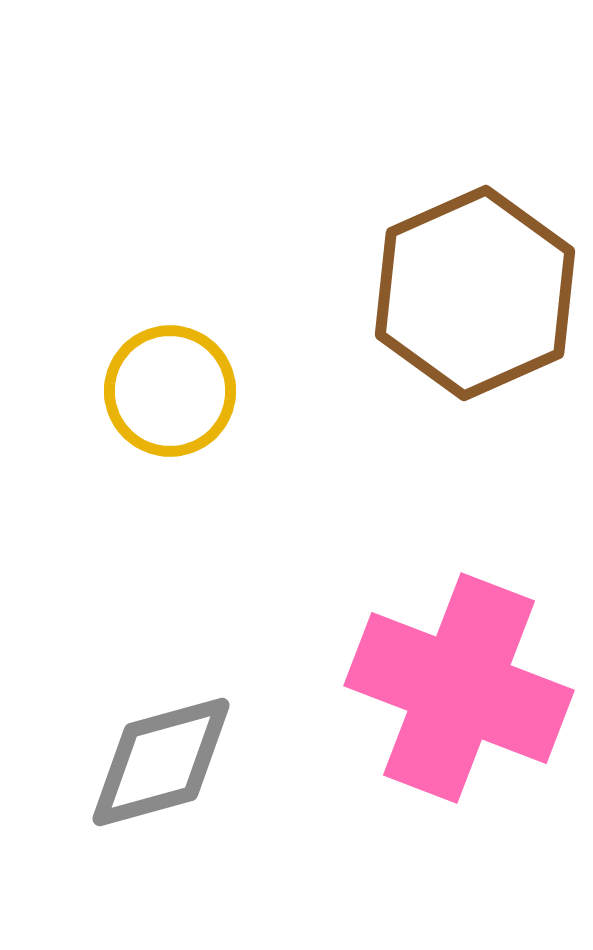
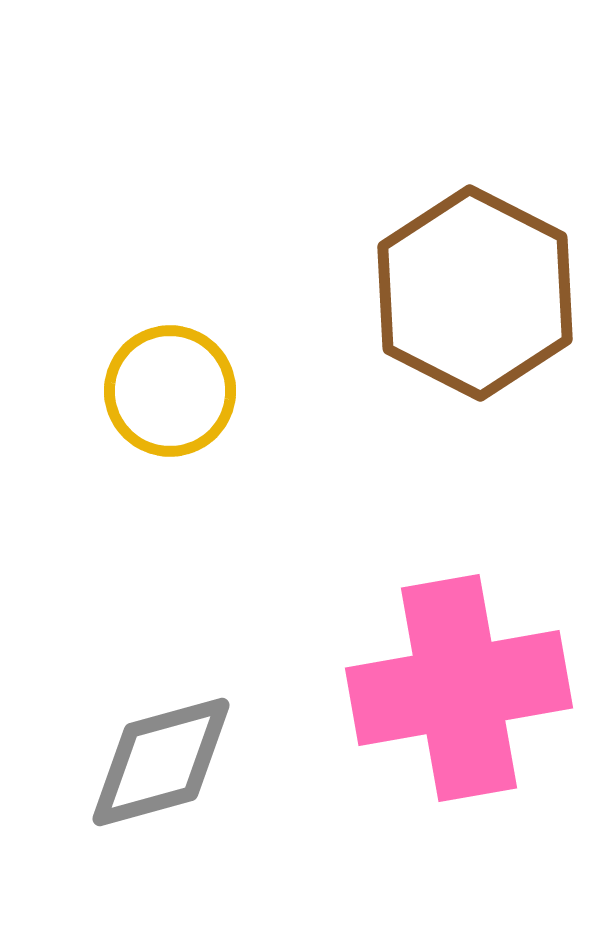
brown hexagon: rotated 9 degrees counterclockwise
pink cross: rotated 31 degrees counterclockwise
